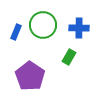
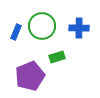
green circle: moved 1 px left, 1 px down
green rectangle: moved 12 px left; rotated 42 degrees clockwise
purple pentagon: rotated 16 degrees clockwise
